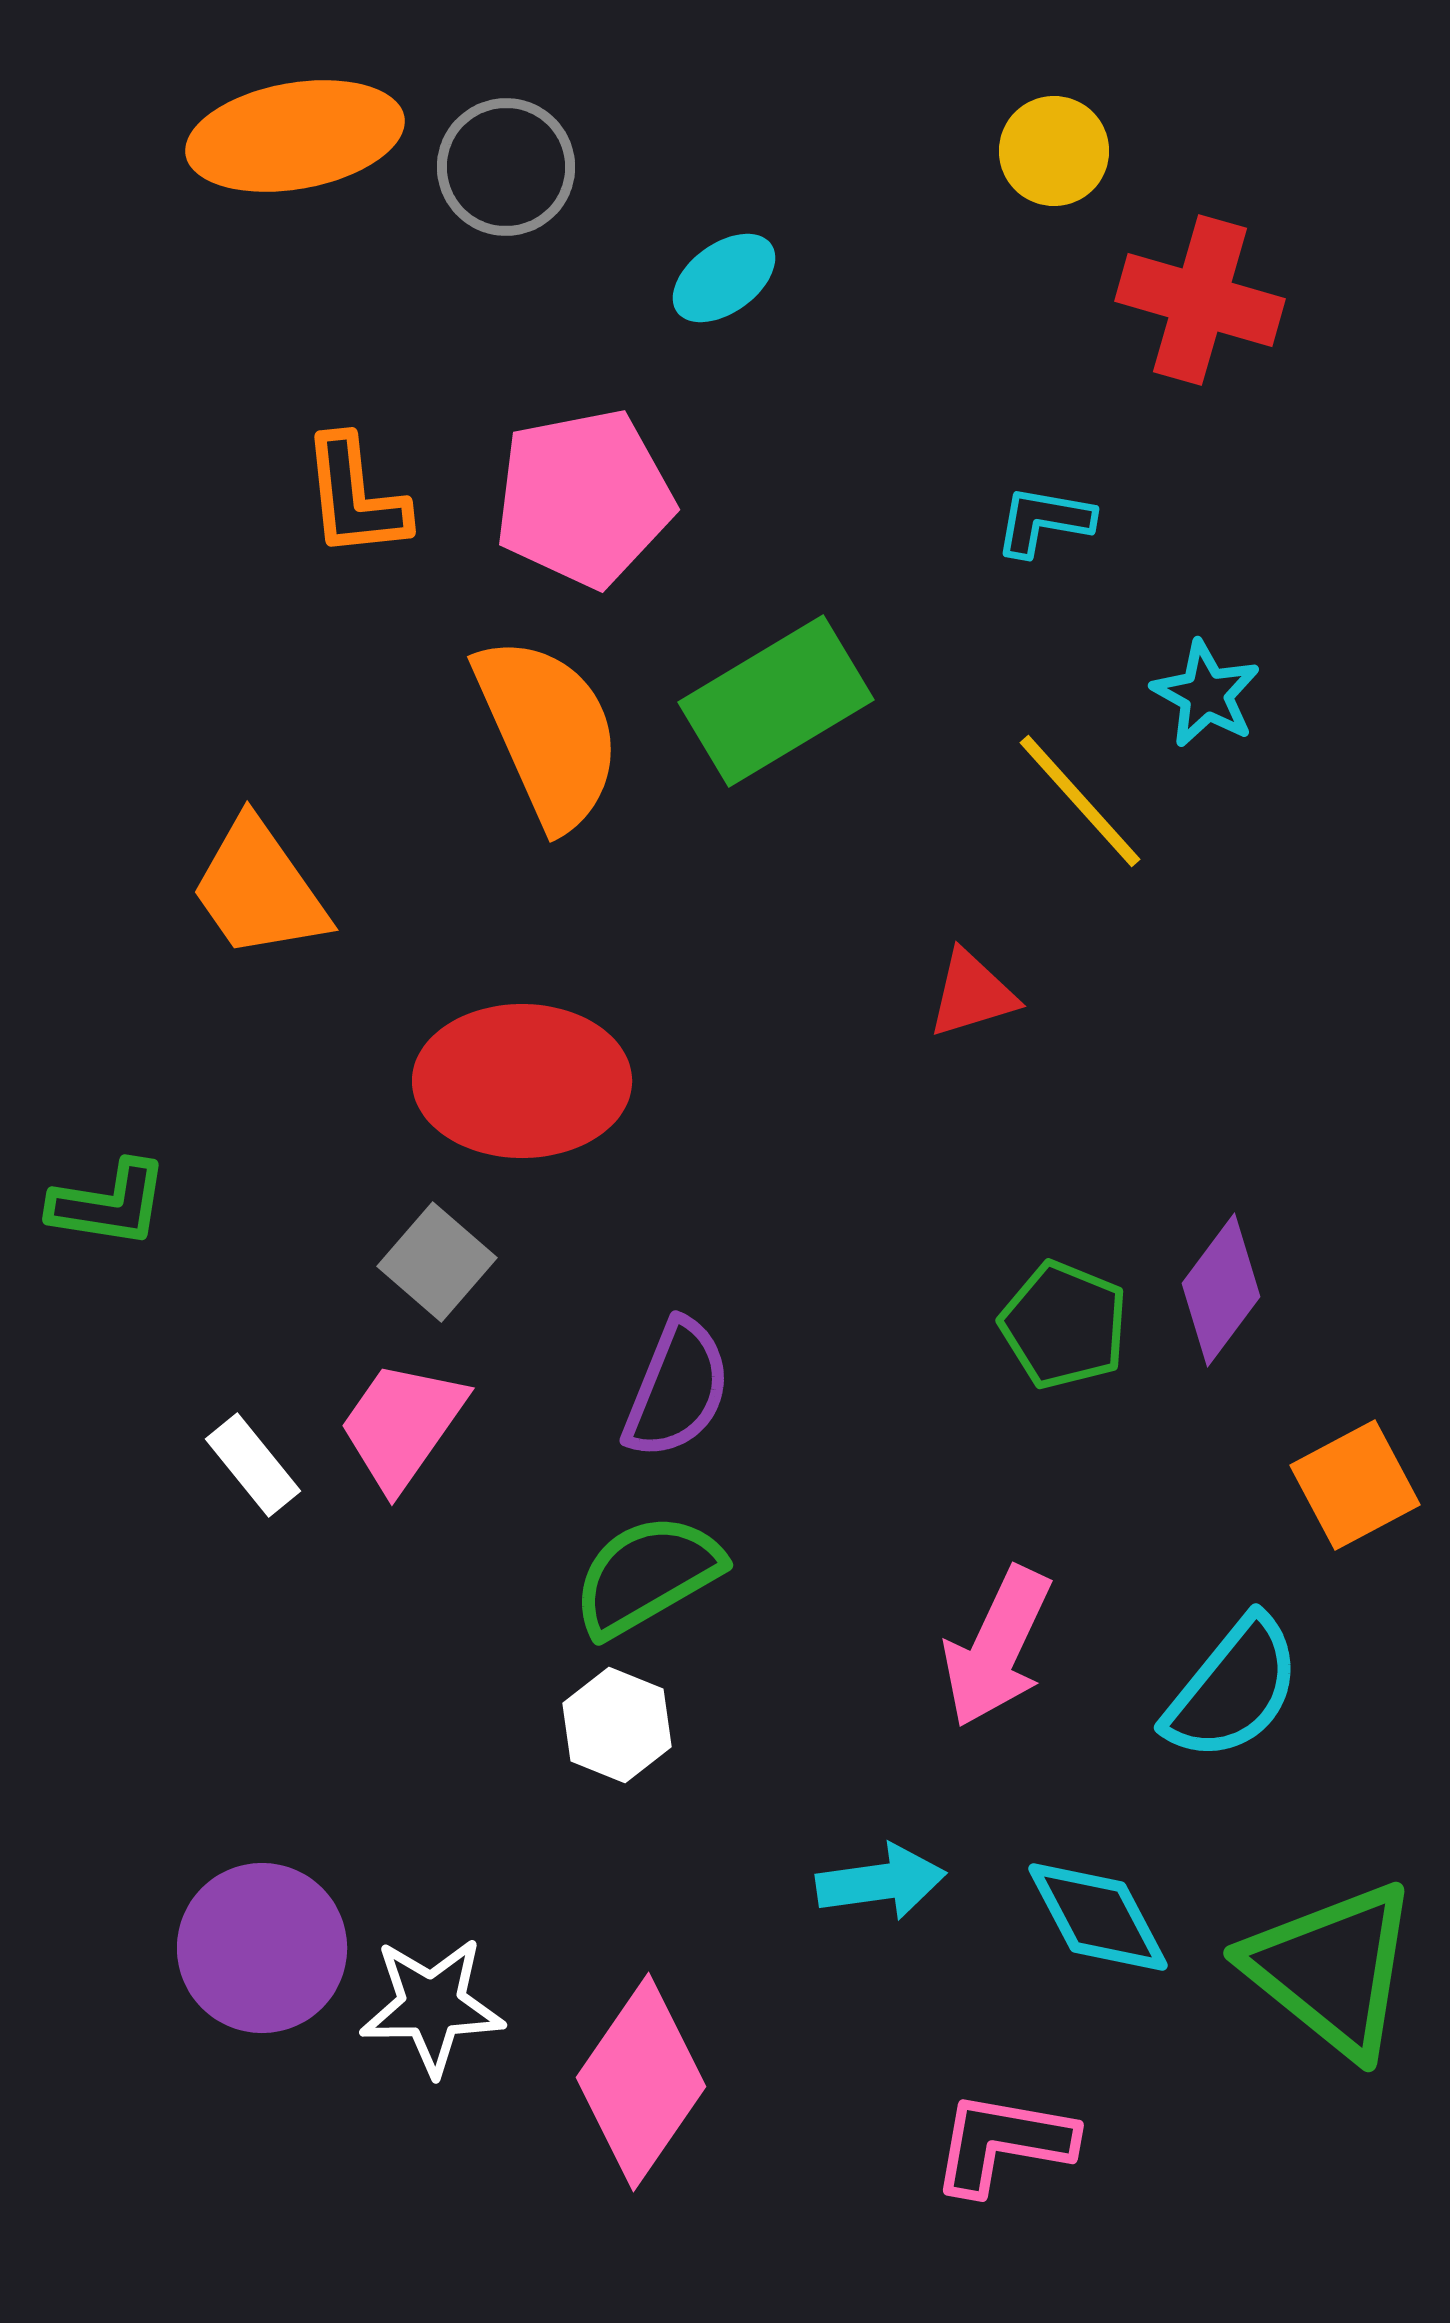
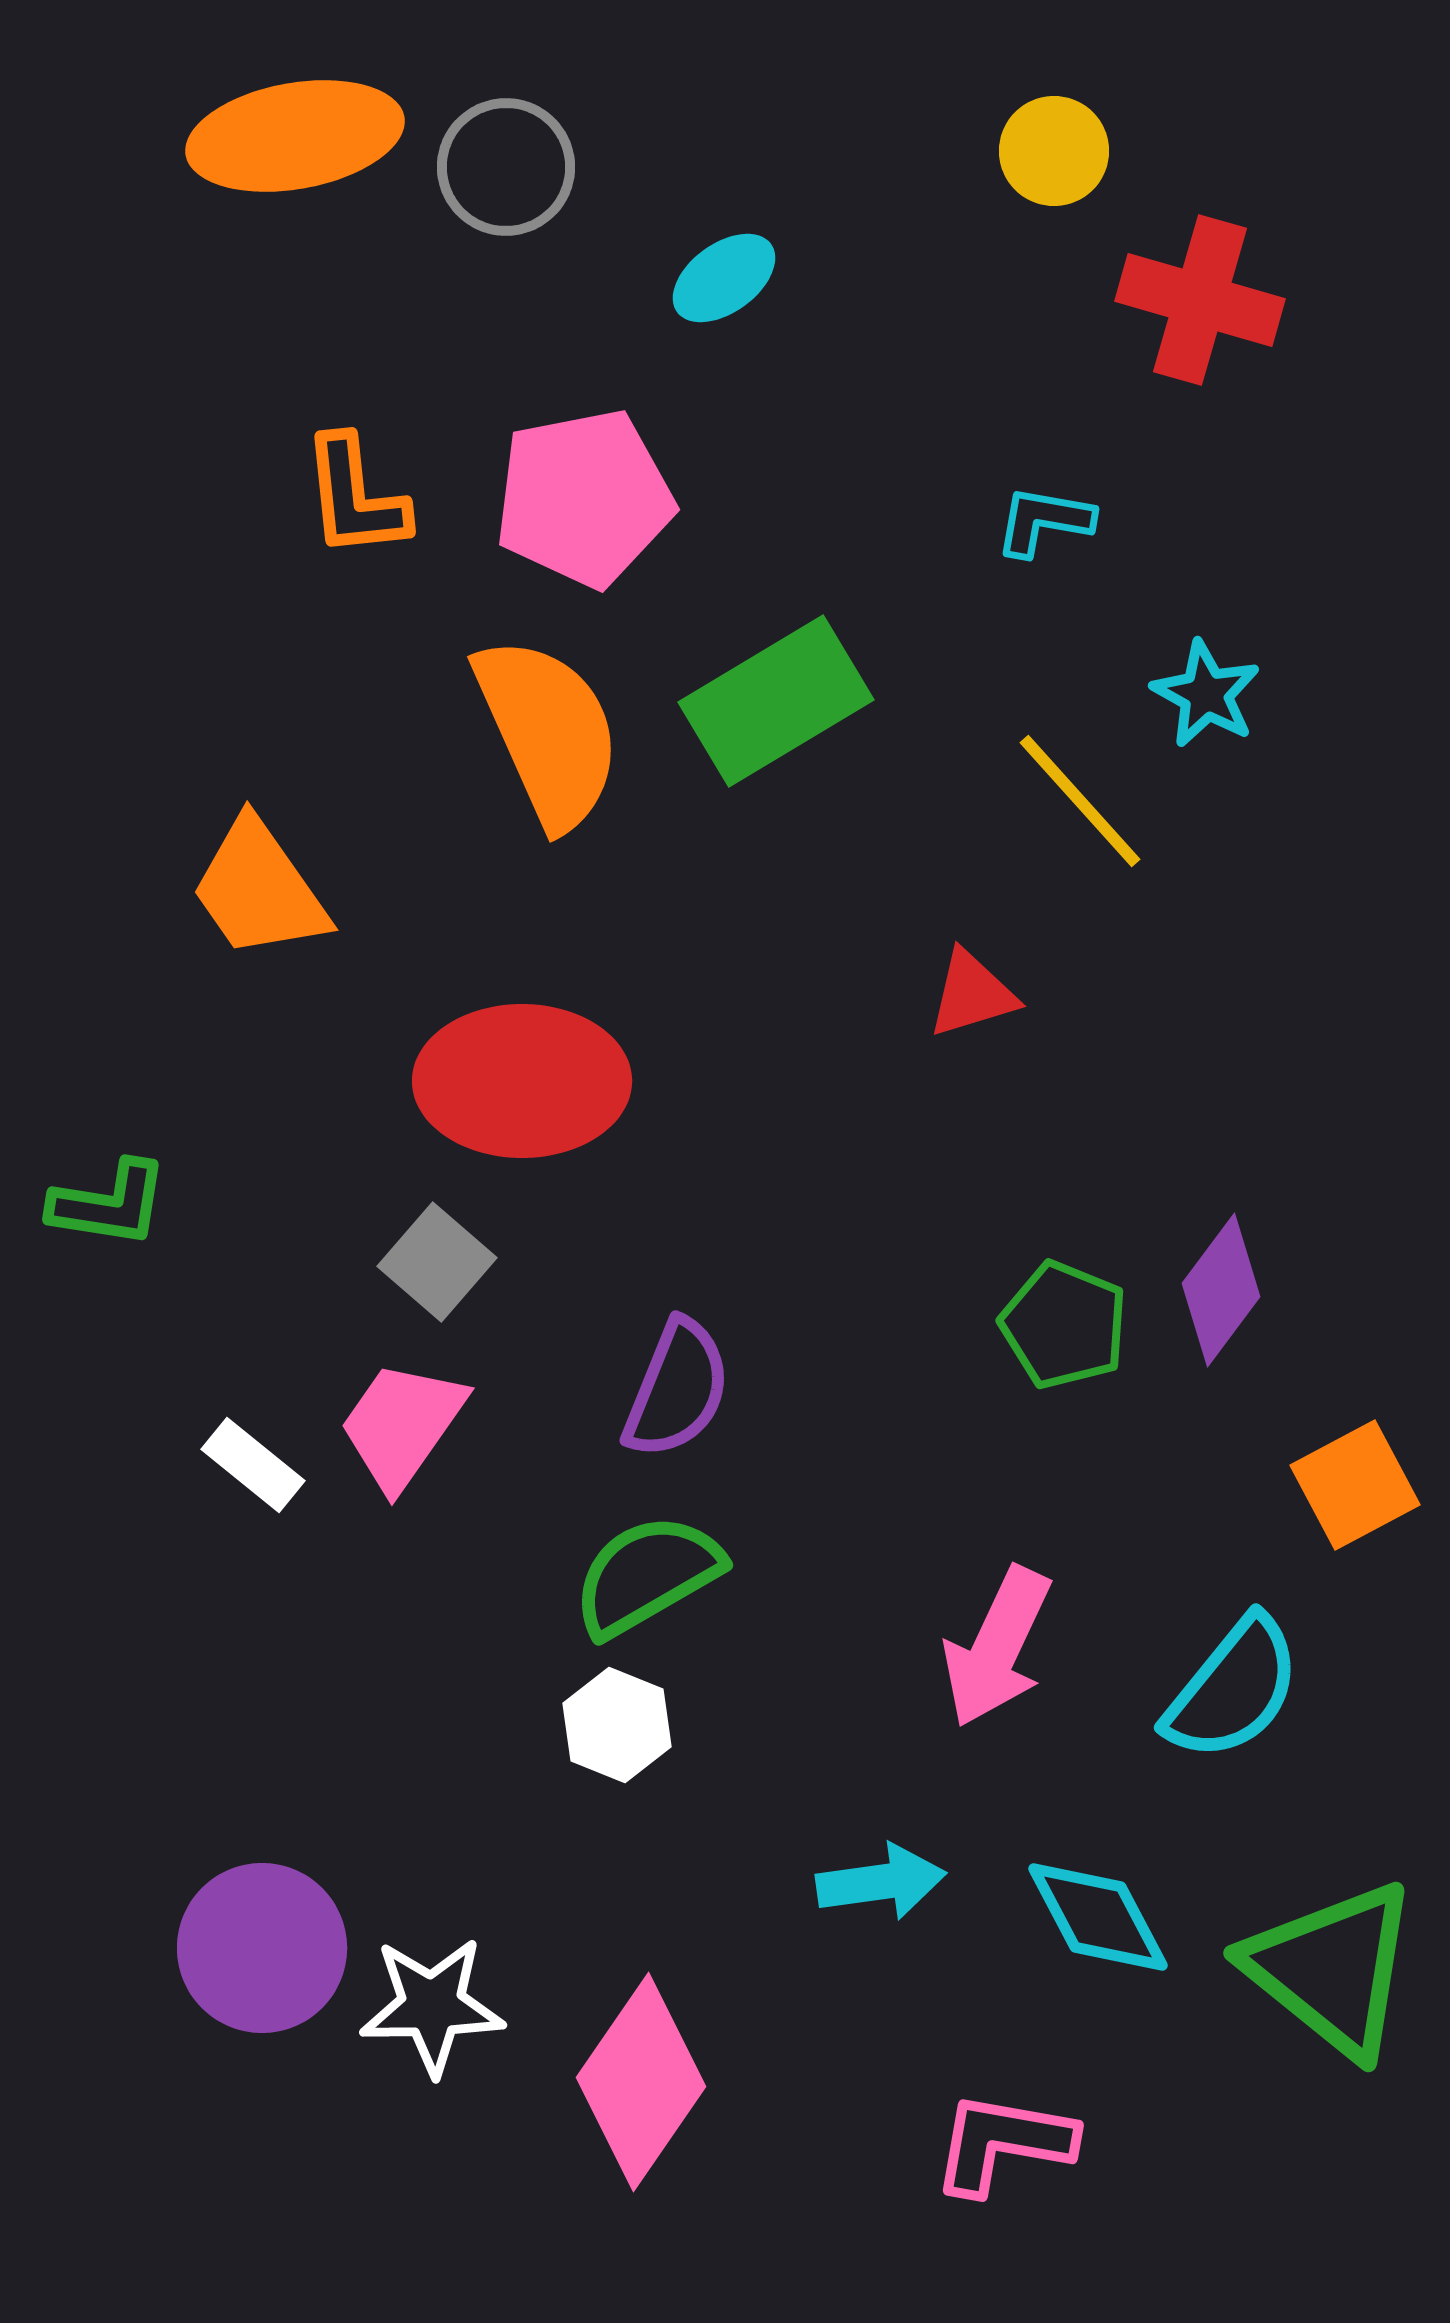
white rectangle: rotated 12 degrees counterclockwise
